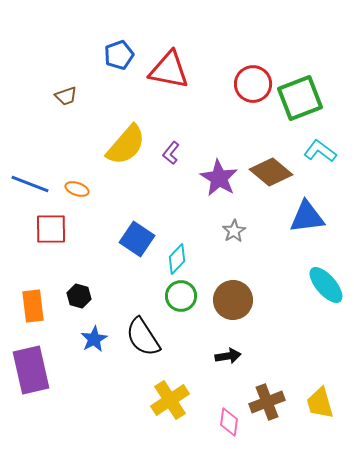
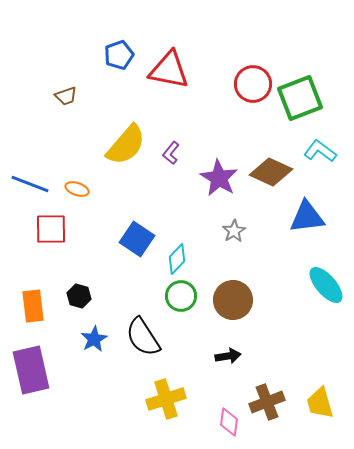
brown diamond: rotated 15 degrees counterclockwise
yellow cross: moved 4 px left, 1 px up; rotated 15 degrees clockwise
